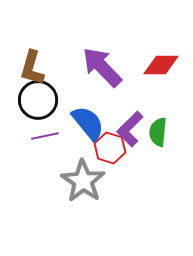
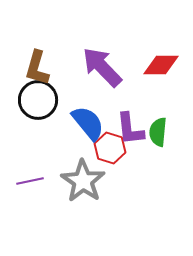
brown L-shape: moved 5 px right
purple L-shape: rotated 51 degrees counterclockwise
purple line: moved 15 px left, 45 px down
